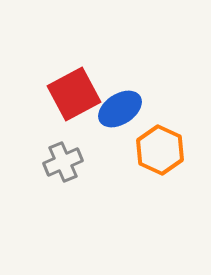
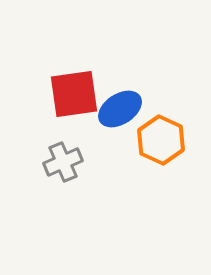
red square: rotated 20 degrees clockwise
orange hexagon: moved 1 px right, 10 px up
